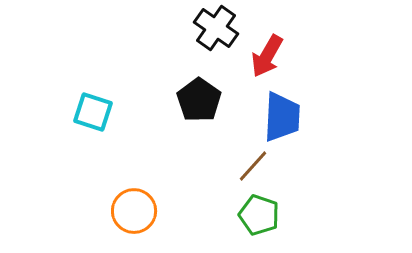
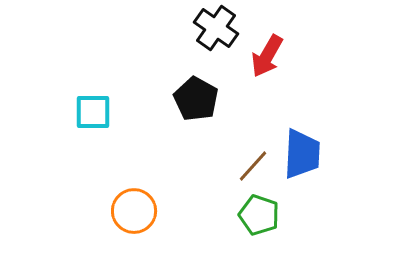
black pentagon: moved 3 px left, 1 px up; rotated 6 degrees counterclockwise
cyan square: rotated 18 degrees counterclockwise
blue trapezoid: moved 20 px right, 37 px down
